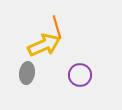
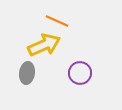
orange line: moved 6 px up; rotated 50 degrees counterclockwise
purple circle: moved 2 px up
